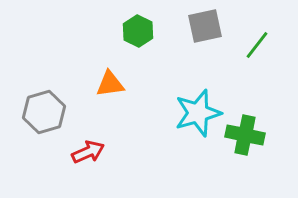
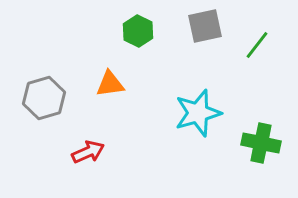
gray hexagon: moved 14 px up
green cross: moved 16 px right, 8 px down
